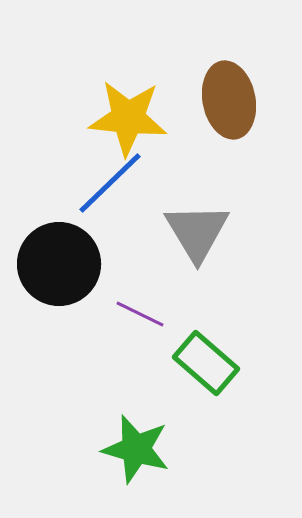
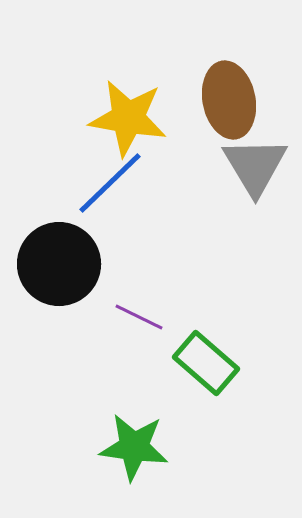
yellow star: rotated 4 degrees clockwise
gray triangle: moved 58 px right, 66 px up
purple line: moved 1 px left, 3 px down
green star: moved 2 px left, 2 px up; rotated 8 degrees counterclockwise
